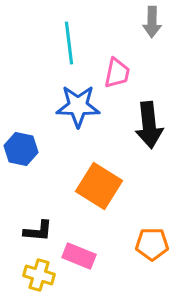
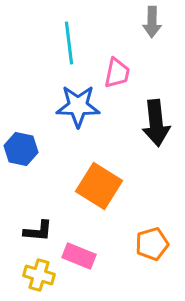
black arrow: moved 7 px right, 2 px up
orange pentagon: rotated 16 degrees counterclockwise
